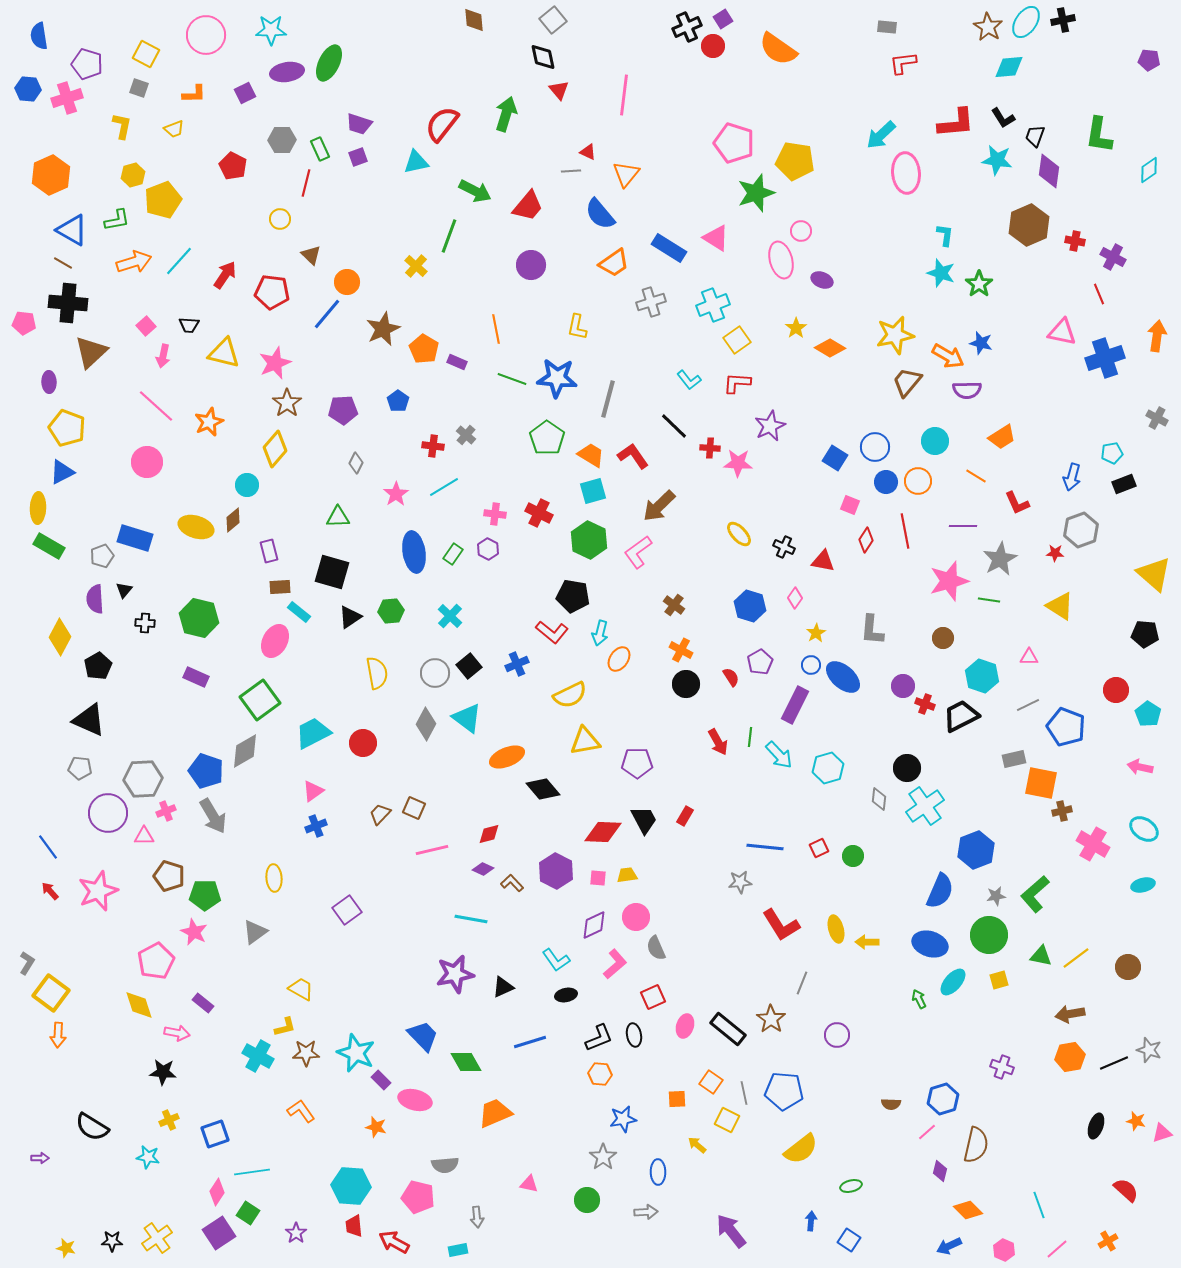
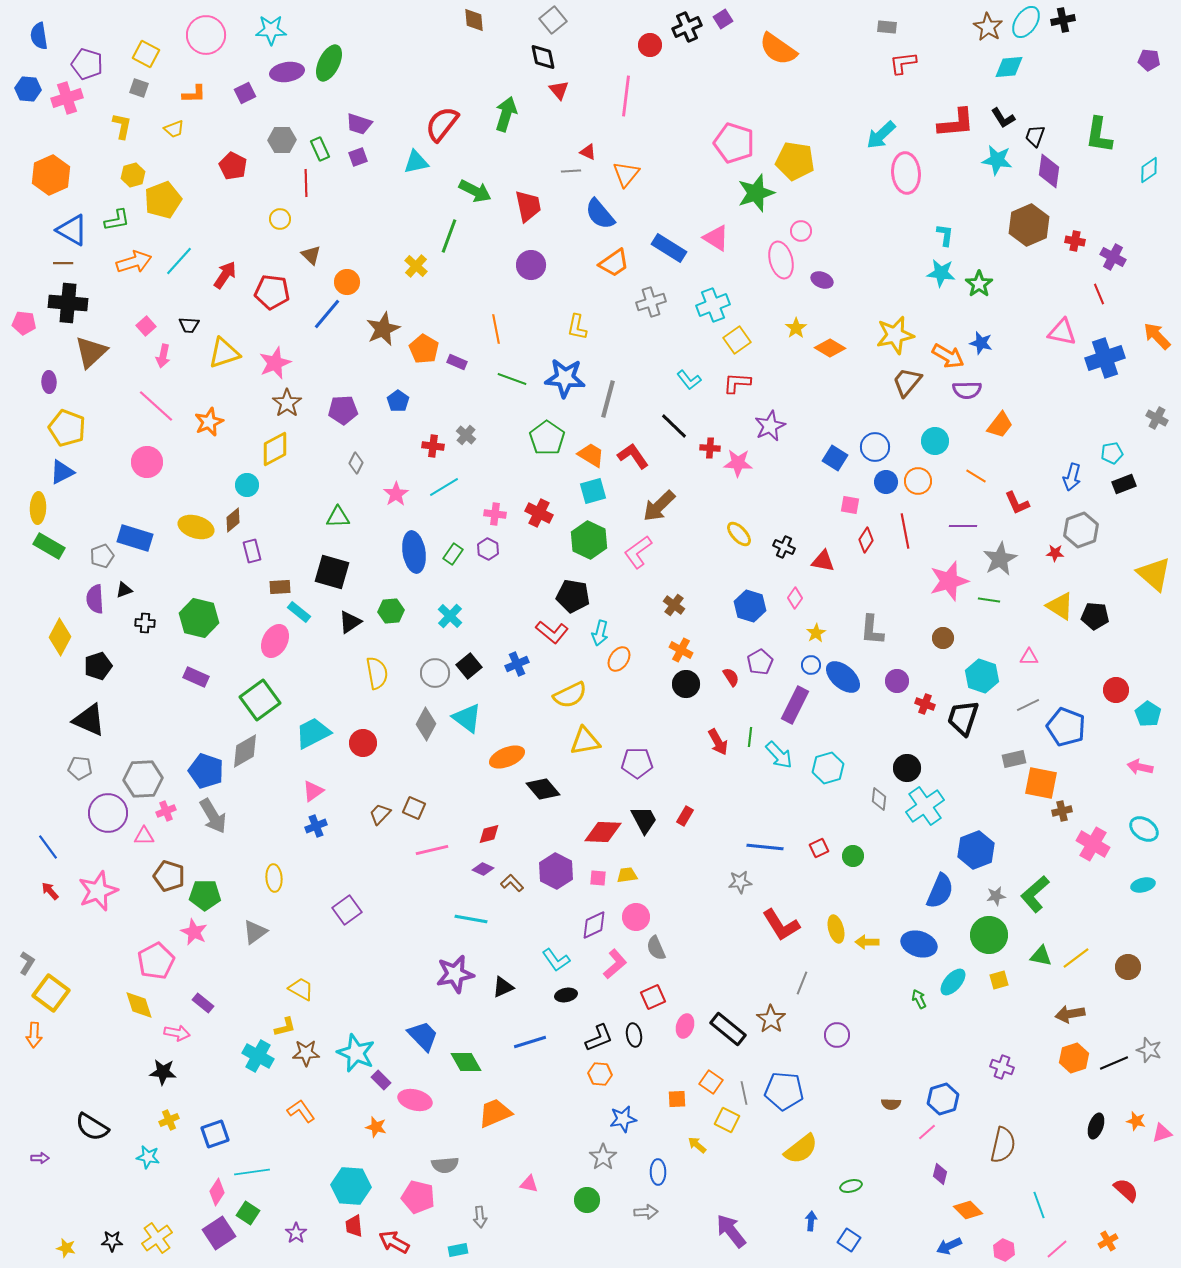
red circle at (713, 46): moved 63 px left, 1 px up
pink line at (624, 95): moved 2 px right, 1 px down
red line at (306, 183): rotated 16 degrees counterclockwise
red trapezoid at (528, 206): rotated 52 degrees counterclockwise
brown line at (63, 263): rotated 30 degrees counterclockwise
cyan star at (941, 273): rotated 12 degrees counterclockwise
orange arrow at (1157, 336): rotated 52 degrees counterclockwise
yellow triangle at (224, 353): rotated 32 degrees counterclockwise
blue star at (557, 378): moved 8 px right
orange trapezoid at (1002, 437): moved 2 px left, 12 px up; rotated 20 degrees counterclockwise
yellow diamond at (275, 449): rotated 21 degrees clockwise
pink square at (850, 505): rotated 12 degrees counterclockwise
purple rectangle at (269, 551): moved 17 px left
black triangle at (124, 590): rotated 30 degrees clockwise
black triangle at (350, 617): moved 5 px down
black pentagon at (1145, 634): moved 50 px left, 18 px up
black pentagon at (98, 666): rotated 12 degrees clockwise
purple circle at (903, 686): moved 6 px left, 5 px up
black trapezoid at (961, 716): moved 2 px right, 2 px down; rotated 45 degrees counterclockwise
blue ellipse at (930, 944): moved 11 px left
orange arrow at (58, 1035): moved 24 px left
orange hexagon at (1070, 1057): moved 4 px right, 1 px down; rotated 8 degrees counterclockwise
brown semicircle at (976, 1145): moved 27 px right
purple diamond at (940, 1171): moved 3 px down
gray arrow at (477, 1217): moved 3 px right
